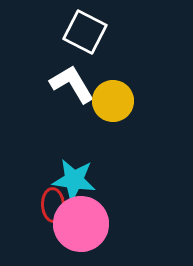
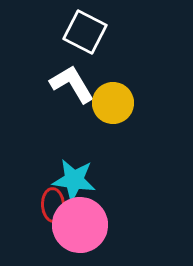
yellow circle: moved 2 px down
pink circle: moved 1 px left, 1 px down
